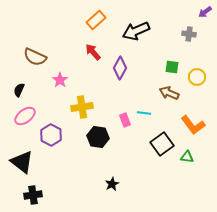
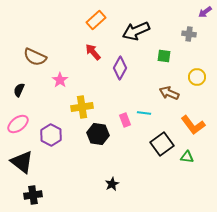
green square: moved 8 px left, 11 px up
pink ellipse: moved 7 px left, 8 px down
black hexagon: moved 3 px up
